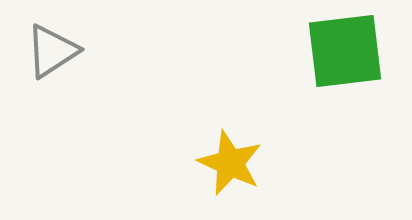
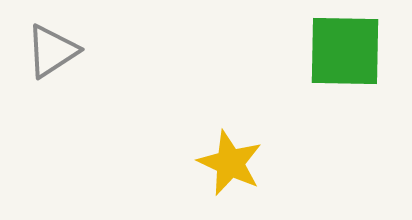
green square: rotated 8 degrees clockwise
